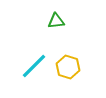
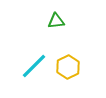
yellow hexagon: rotated 15 degrees clockwise
